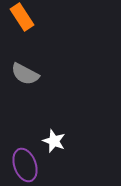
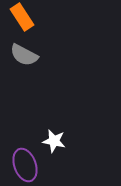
gray semicircle: moved 1 px left, 19 px up
white star: rotated 10 degrees counterclockwise
